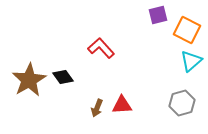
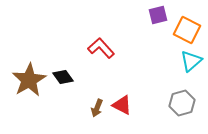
red triangle: rotated 30 degrees clockwise
